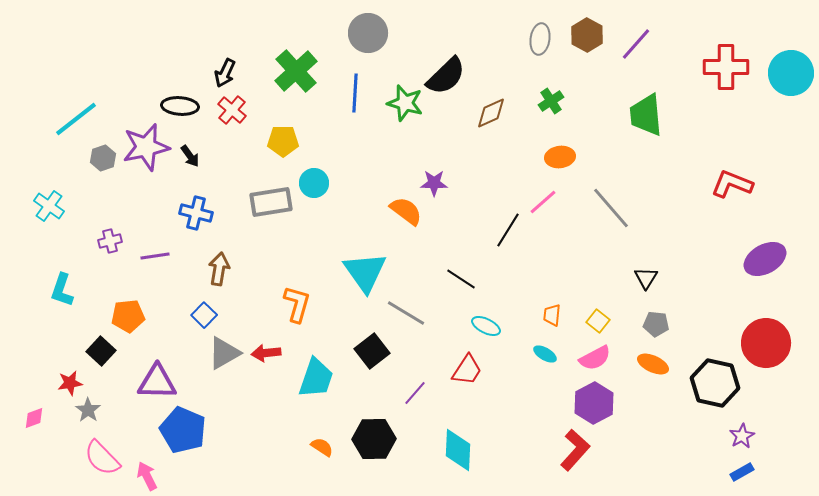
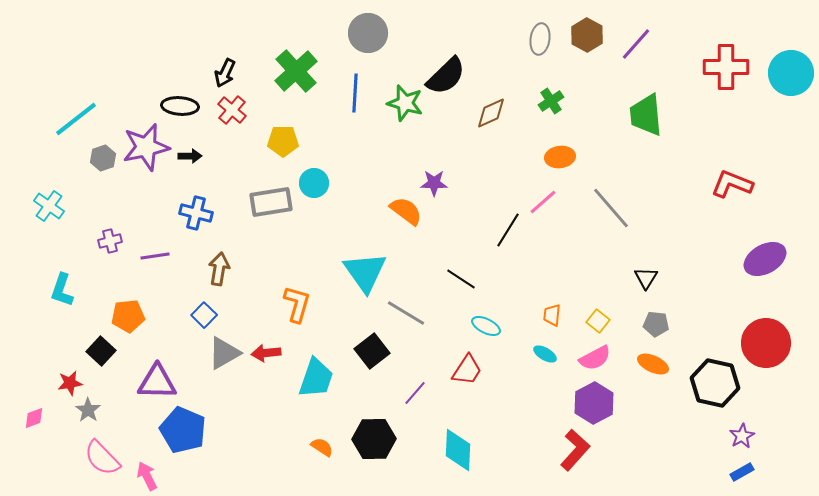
black arrow at (190, 156): rotated 55 degrees counterclockwise
